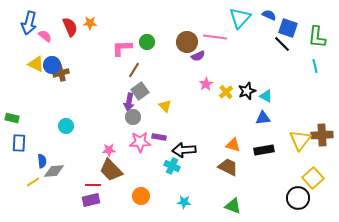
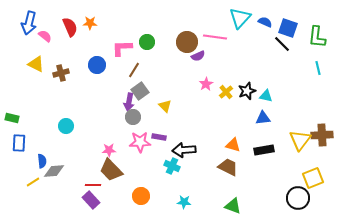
blue semicircle at (269, 15): moved 4 px left, 7 px down
blue circle at (52, 65): moved 45 px right
cyan line at (315, 66): moved 3 px right, 2 px down
cyan triangle at (266, 96): rotated 16 degrees counterclockwise
yellow square at (313, 178): rotated 20 degrees clockwise
purple rectangle at (91, 200): rotated 60 degrees clockwise
